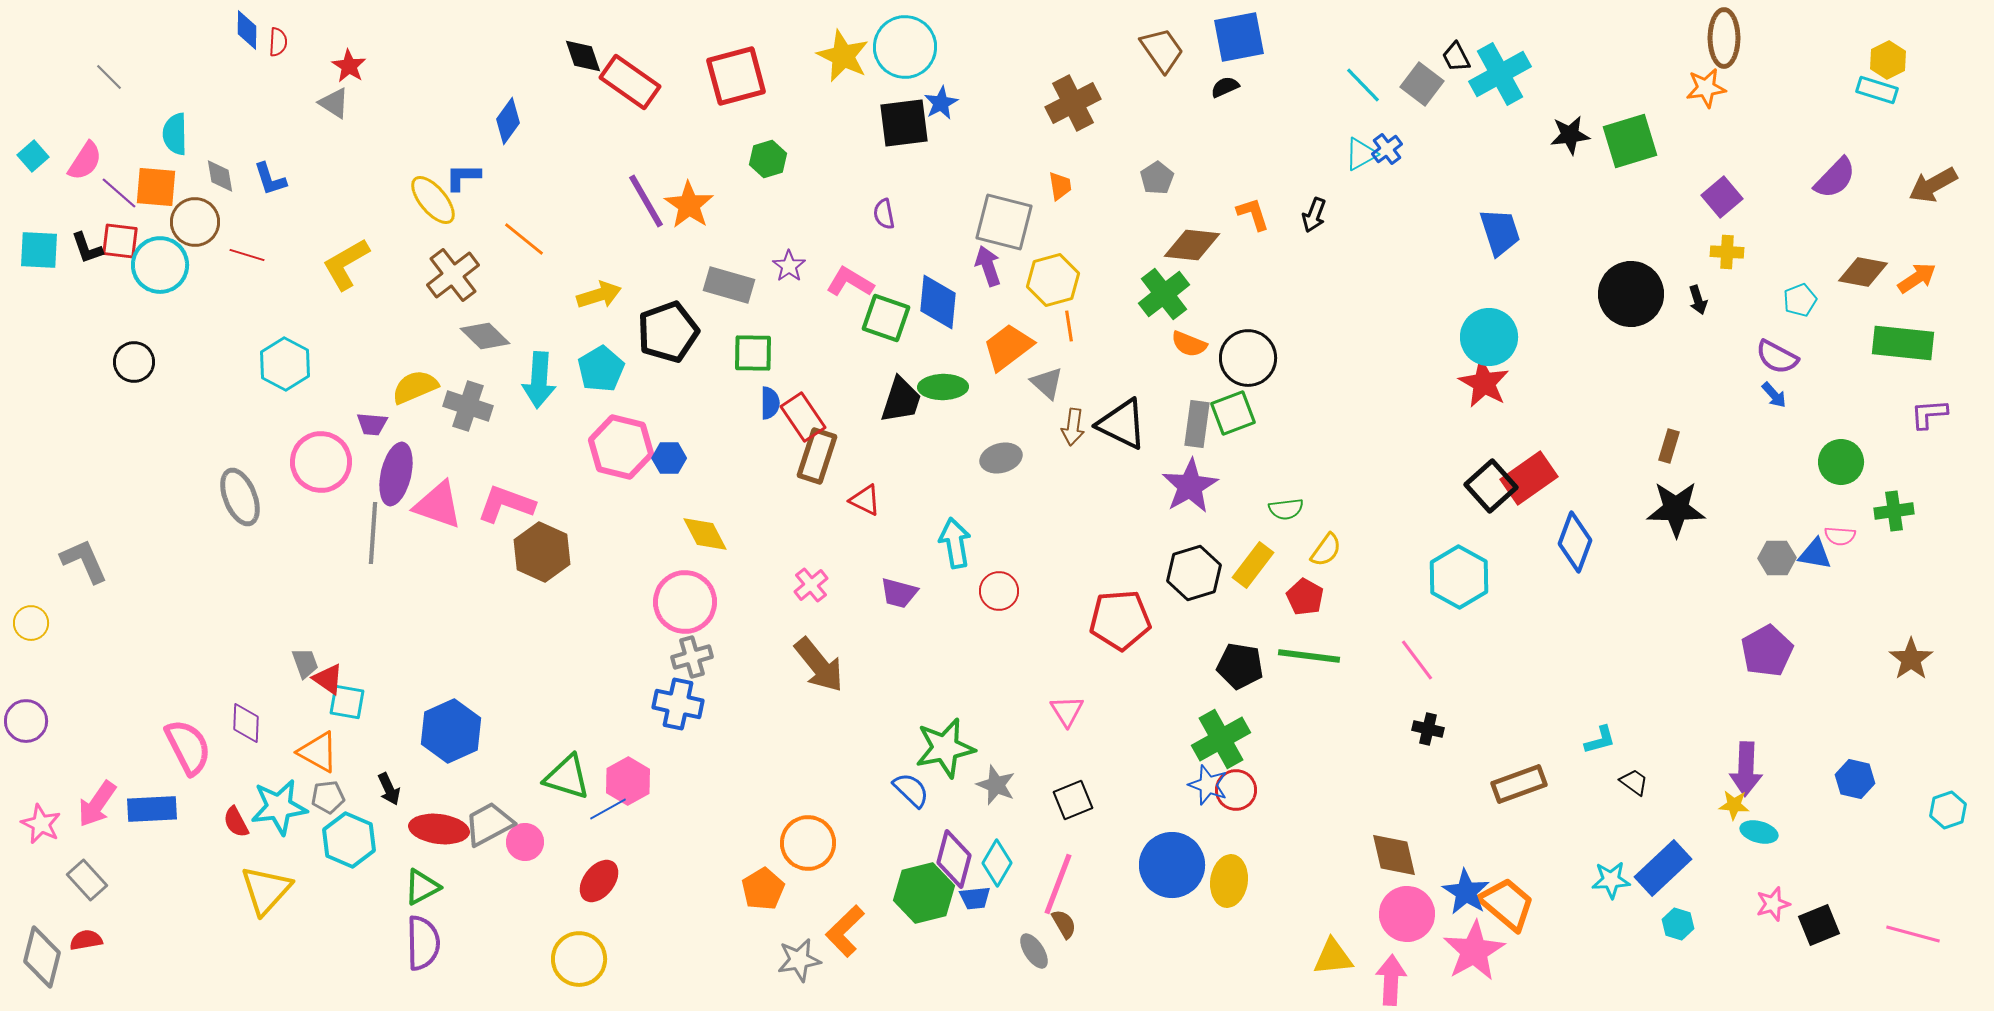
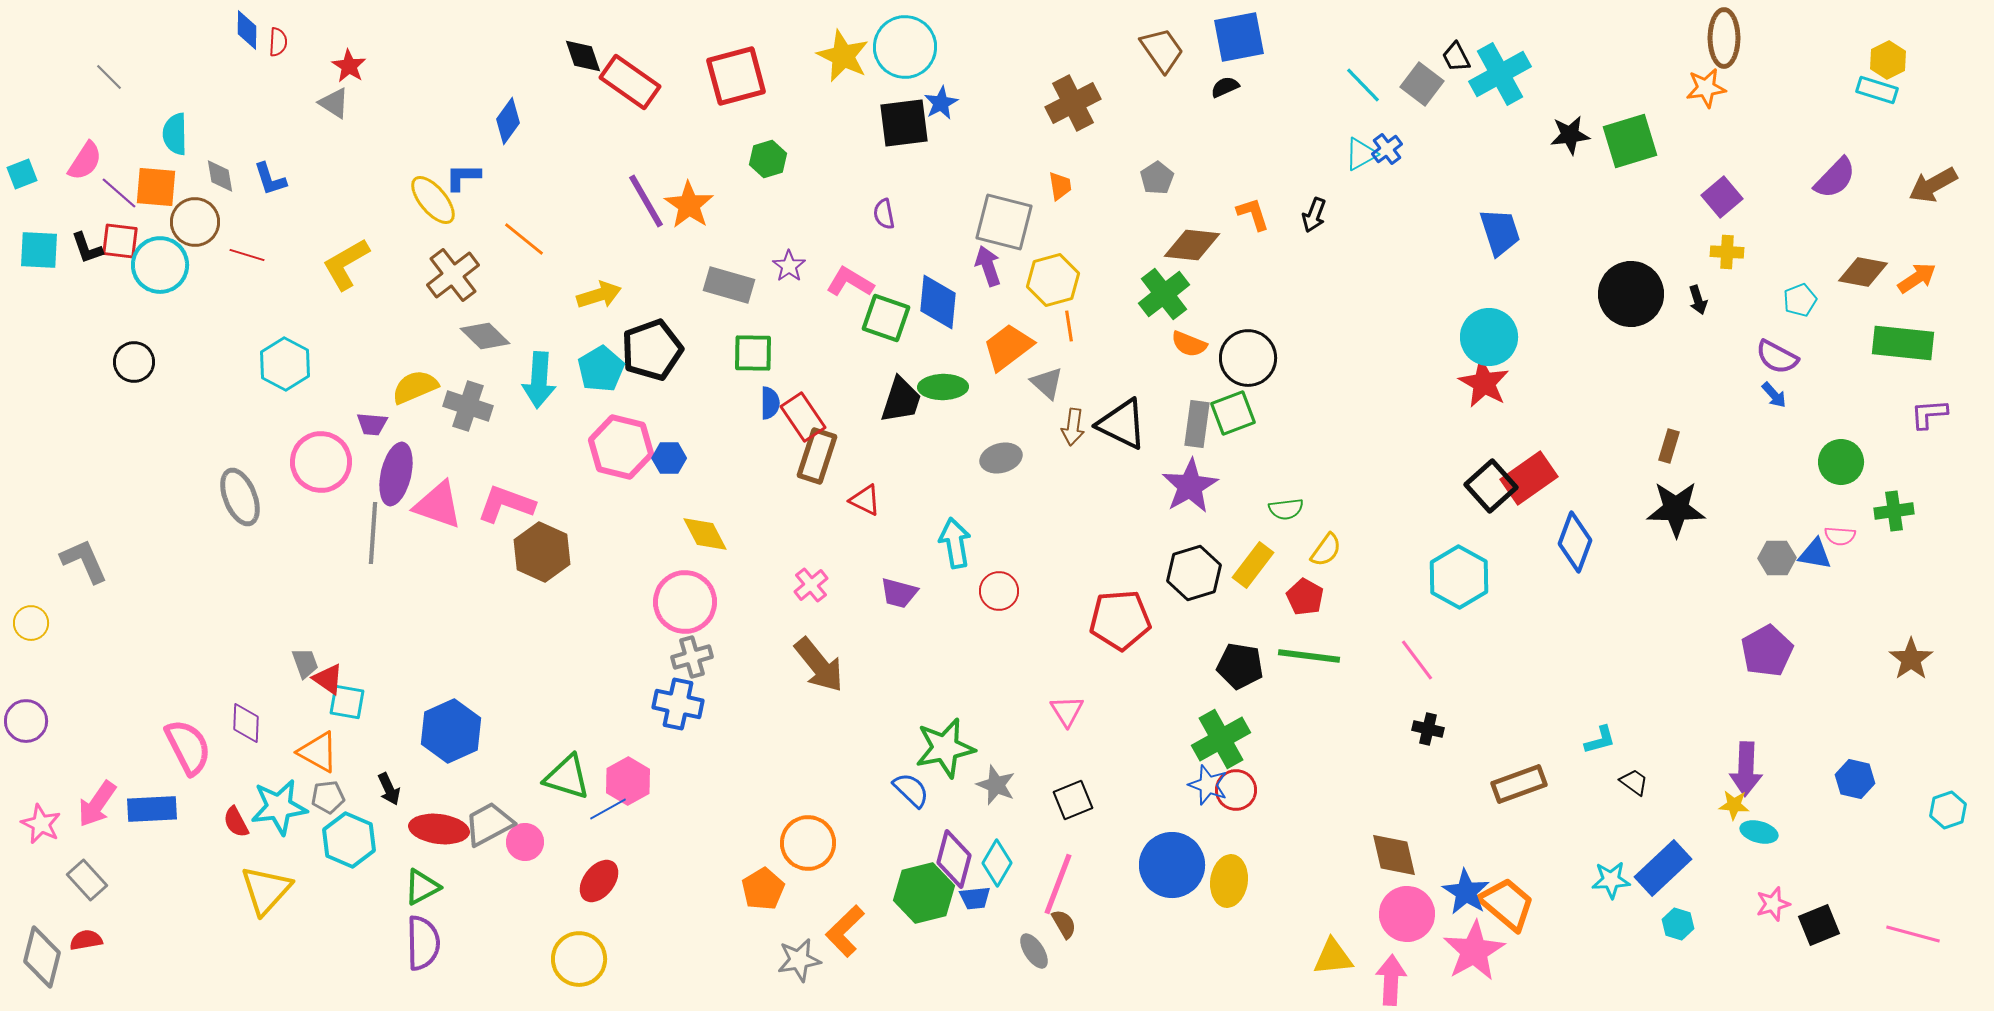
cyan square at (33, 156): moved 11 px left, 18 px down; rotated 20 degrees clockwise
black pentagon at (668, 332): moved 16 px left, 18 px down
